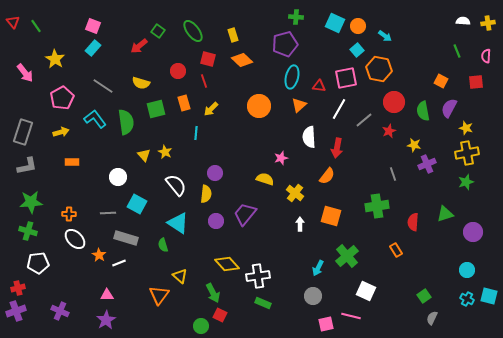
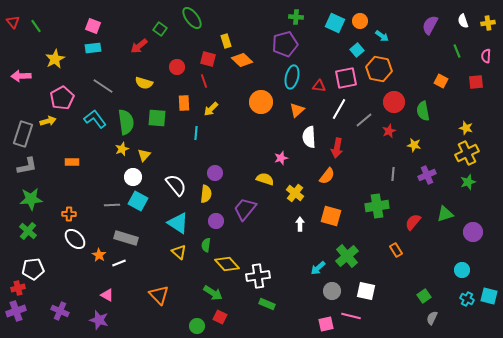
white semicircle at (463, 21): rotated 112 degrees counterclockwise
orange circle at (358, 26): moved 2 px right, 5 px up
green square at (158, 31): moved 2 px right, 2 px up
green ellipse at (193, 31): moved 1 px left, 13 px up
yellow rectangle at (233, 35): moved 7 px left, 6 px down
cyan arrow at (385, 36): moved 3 px left
cyan rectangle at (93, 48): rotated 42 degrees clockwise
yellow star at (55, 59): rotated 12 degrees clockwise
red circle at (178, 71): moved 1 px left, 4 px up
pink arrow at (25, 73): moved 4 px left, 3 px down; rotated 126 degrees clockwise
yellow semicircle at (141, 83): moved 3 px right
orange rectangle at (184, 103): rotated 14 degrees clockwise
orange triangle at (299, 105): moved 2 px left, 5 px down
orange circle at (259, 106): moved 2 px right, 4 px up
purple semicircle at (449, 108): moved 19 px left, 83 px up
green square at (156, 109): moved 1 px right, 9 px down; rotated 18 degrees clockwise
gray rectangle at (23, 132): moved 2 px down
yellow arrow at (61, 132): moved 13 px left, 11 px up
yellow star at (165, 152): moved 43 px left, 3 px up; rotated 24 degrees clockwise
yellow cross at (467, 153): rotated 15 degrees counterclockwise
yellow triangle at (144, 155): rotated 24 degrees clockwise
purple cross at (427, 164): moved 11 px down
gray line at (393, 174): rotated 24 degrees clockwise
white circle at (118, 177): moved 15 px right
green star at (466, 182): moved 2 px right
green star at (31, 202): moved 3 px up
cyan square at (137, 204): moved 1 px right, 3 px up
gray line at (108, 213): moved 4 px right, 8 px up
purple trapezoid at (245, 214): moved 5 px up
red semicircle at (413, 222): rotated 36 degrees clockwise
green cross at (28, 231): rotated 24 degrees clockwise
green semicircle at (163, 245): moved 43 px right; rotated 24 degrees clockwise
white pentagon at (38, 263): moved 5 px left, 6 px down
cyan arrow at (318, 268): rotated 21 degrees clockwise
cyan circle at (467, 270): moved 5 px left
yellow triangle at (180, 276): moved 1 px left, 24 px up
white square at (366, 291): rotated 12 degrees counterclockwise
green arrow at (213, 293): rotated 30 degrees counterclockwise
pink triangle at (107, 295): rotated 32 degrees clockwise
orange triangle at (159, 295): rotated 20 degrees counterclockwise
gray circle at (313, 296): moved 19 px right, 5 px up
green rectangle at (263, 303): moved 4 px right, 1 px down
red square at (220, 315): moved 2 px down
purple star at (106, 320): moved 7 px left; rotated 24 degrees counterclockwise
green circle at (201, 326): moved 4 px left
